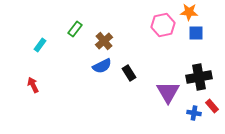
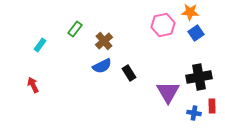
orange star: moved 1 px right
blue square: rotated 35 degrees counterclockwise
red rectangle: rotated 40 degrees clockwise
